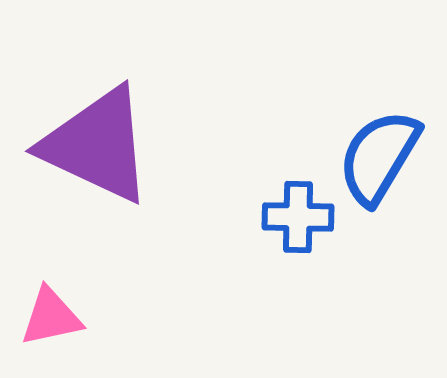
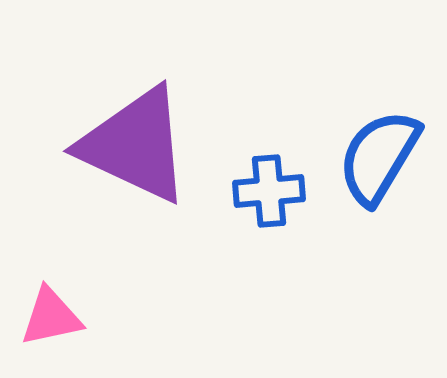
purple triangle: moved 38 px right
blue cross: moved 29 px left, 26 px up; rotated 6 degrees counterclockwise
